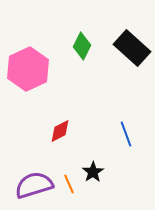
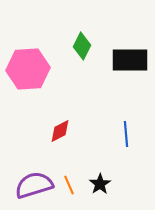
black rectangle: moved 2 px left, 12 px down; rotated 42 degrees counterclockwise
pink hexagon: rotated 21 degrees clockwise
blue line: rotated 15 degrees clockwise
black star: moved 7 px right, 12 px down
orange line: moved 1 px down
